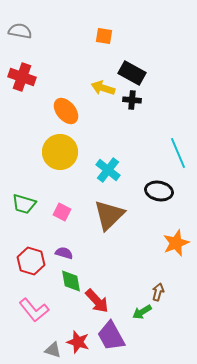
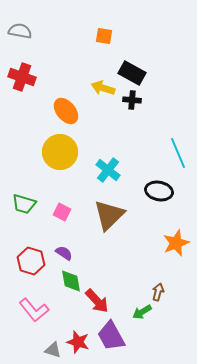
purple semicircle: rotated 18 degrees clockwise
